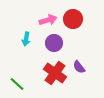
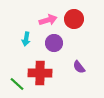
red circle: moved 1 px right
red cross: moved 15 px left; rotated 35 degrees counterclockwise
